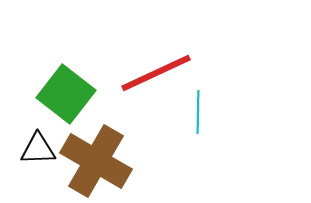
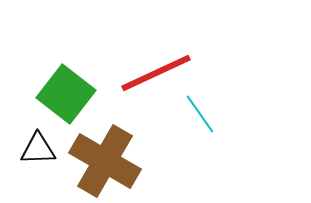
cyan line: moved 2 px right, 2 px down; rotated 36 degrees counterclockwise
brown cross: moved 9 px right
